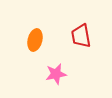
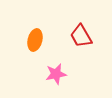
red trapezoid: rotated 20 degrees counterclockwise
